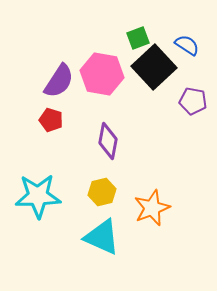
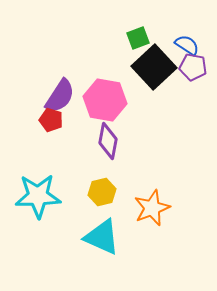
pink hexagon: moved 3 px right, 26 px down
purple semicircle: moved 1 px right, 15 px down
purple pentagon: moved 34 px up
